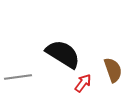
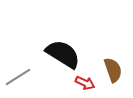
gray line: rotated 24 degrees counterclockwise
red arrow: moved 2 px right; rotated 78 degrees clockwise
